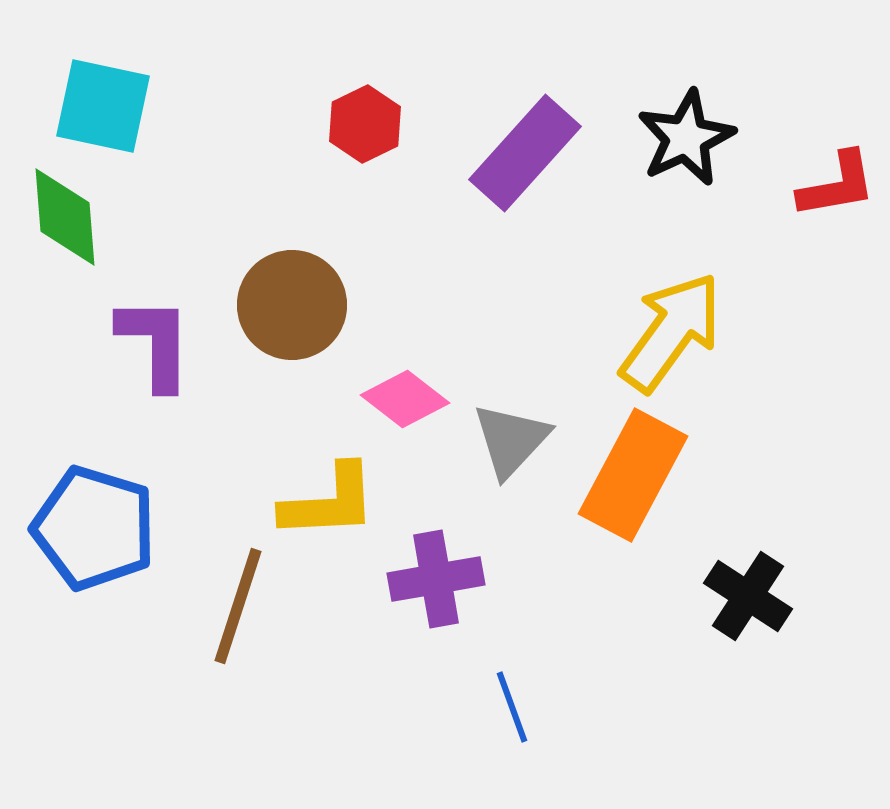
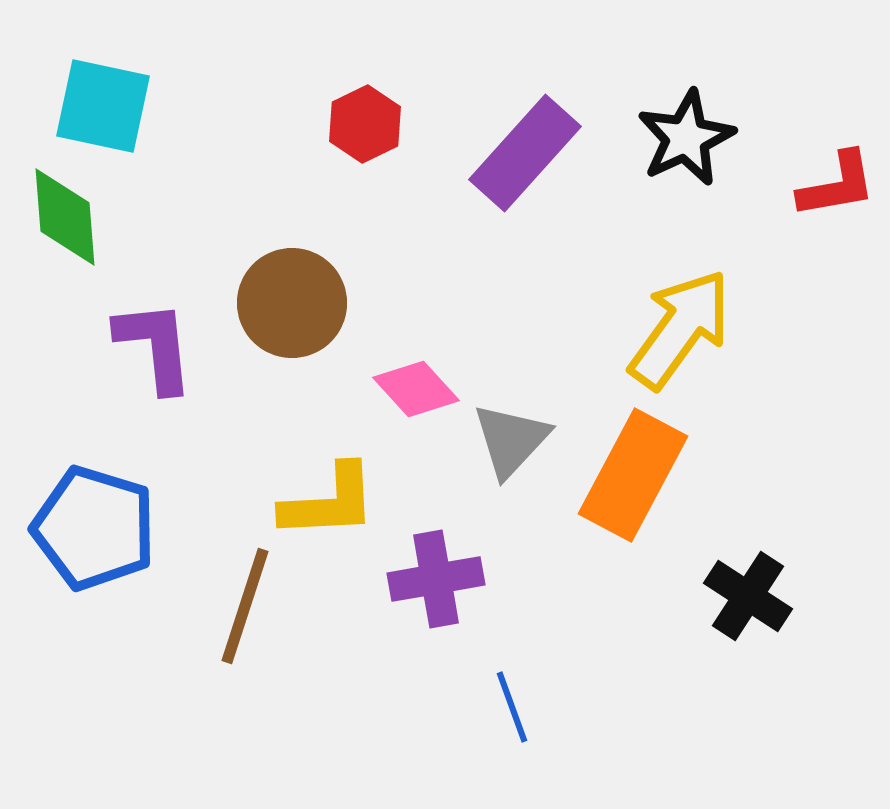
brown circle: moved 2 px up
yellow arrow: moved 9 px right, 3 px up
purple L-shape: moved 3 px down; rotated 6 degrees counterclockwise
pink diamond: moved 11 px right, 10 px up; rotated 10 degrees clockwise
brown line: moved 7 px right
